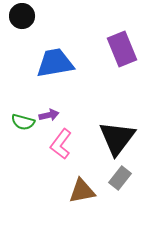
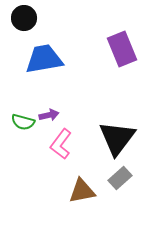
black circle: moved 2 px right, 2 px down
blue trapezoid: moved 11 px left, 4 px up
gray rectangle: rotated 10 degrees clockwise
